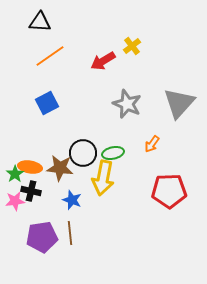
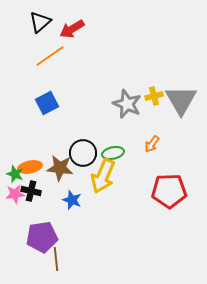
black triangle: rotated 45 degrees counterclockwise
yellow cross: moved 22 px right, 50 px down; rotated 24 degrees clockwise
red arrow: moved 31 px left, 32 px up
gray triangle: moved 2 px right, 3 px up; rotated 12 degrees counterclockwise
orange ellipse: rotated 20 degrees counterclockwise
green star: rotated 18 degrees counterclockwise
yellow arrow: moved 2 px up; rotated 12 degrees clockwise
pink star: moved 7 px up
brown line: moved 14 px left, 26 px down
